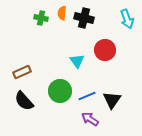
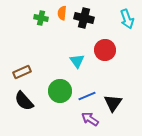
black triangle: moved 1 px right, 3 px down
